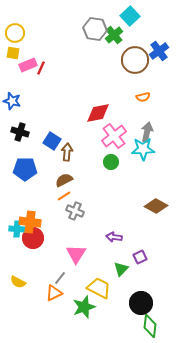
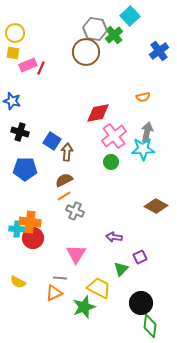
brown circle: moved 49 px left, 8 px up
gray line: rotated 56 degrees clockwise
